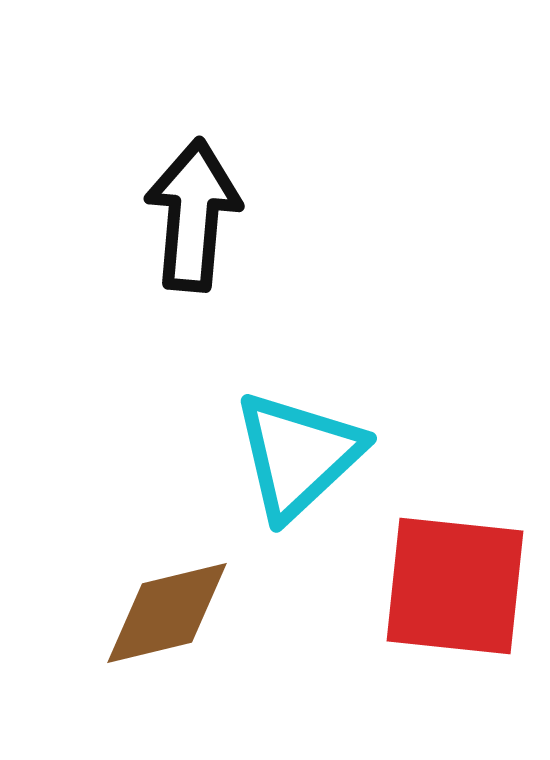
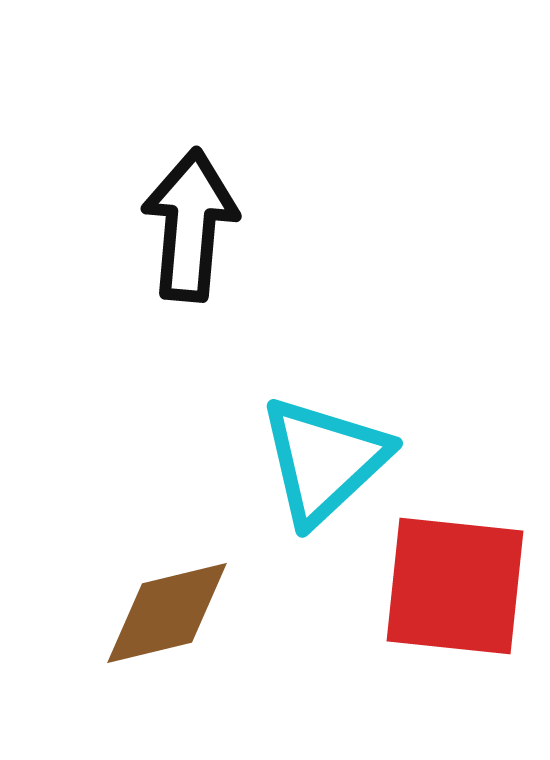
black arrow: moved 3 px left, 10 px down
cyan triangle: moved 26 px right, 5 px down
